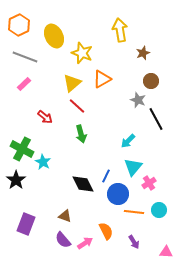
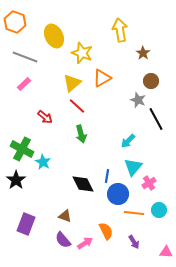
orange hexagon: moved 4 px left, 3 px up; rotated 15 degrees counterclockwise
brown star: rotated 16 degrees counterclockwise
orange triangle: moved 1 px up
blue line: moved 1 px right; rotated 16 degrees counterclockwise
orange line: moved 1 px down
